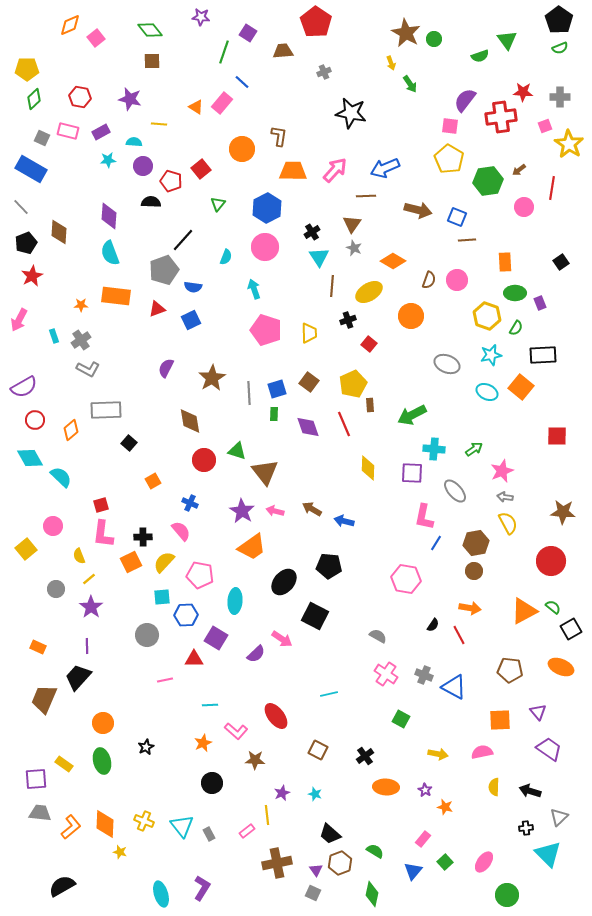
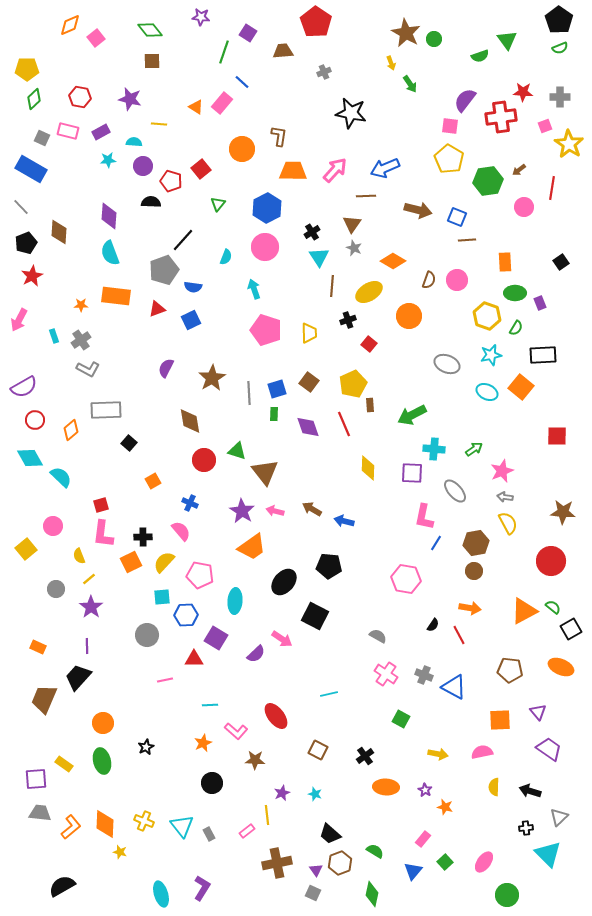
orange circle at (411, 316): moved 2 px left
